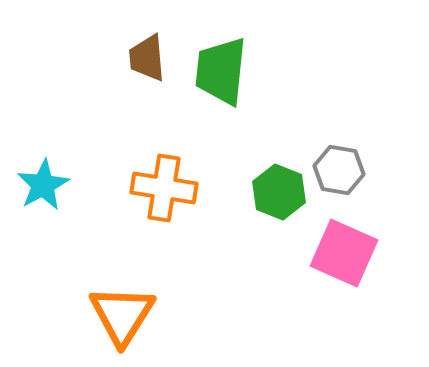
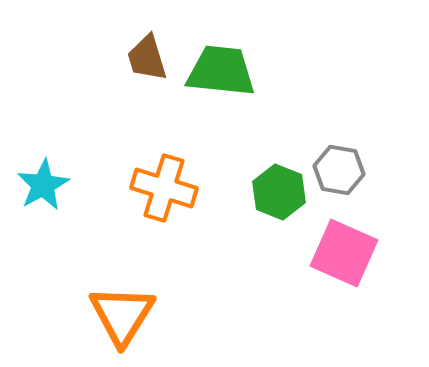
brown trapezoid: rotated 12 degrees counterclockwise
green trapezoid: rotated 90 degrees clockwise
orange cross: rotated 8 degrees clockwise
